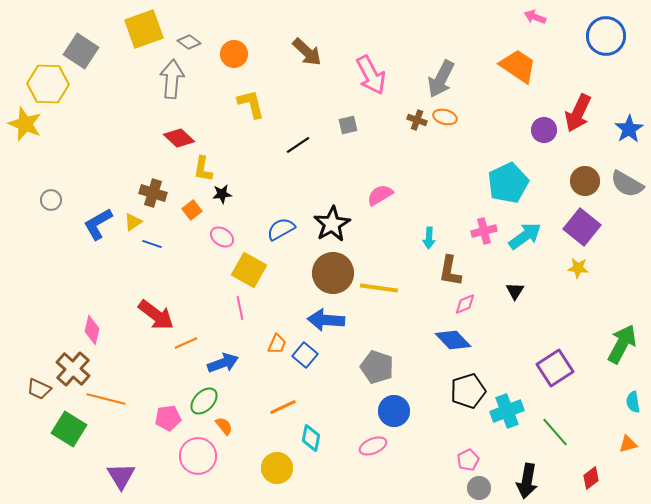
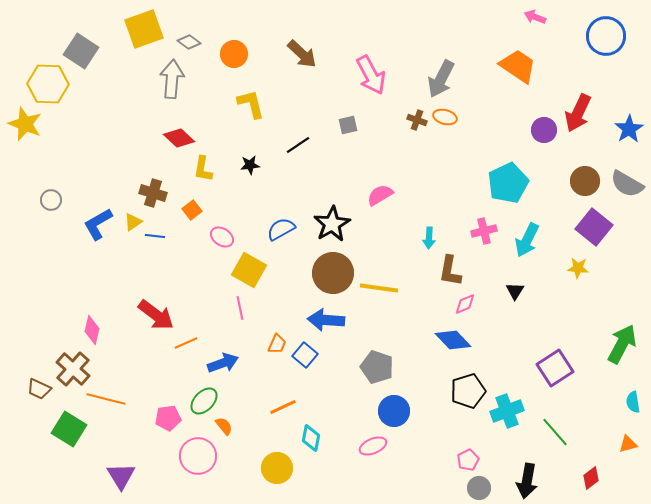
brown arrow at (307, 52): moved 5 px left, 2 px down
black star at (222, 194): moved 28 px right, 29 px up
purple square at (582, 227): moved 12 px right
cyan arrow at (525, 236): moved 2 px right, 4 px down; rotated 152 degrees clockwise
blue line at (152, 244): moved 3 px right, 8 px up; rotated 12 degrees counterclockwise
